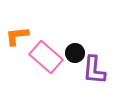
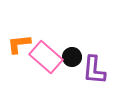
orange L-shape: moved 2 px right, 8 px down
black circle: moved 3 px left, 4 px down
